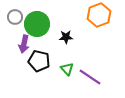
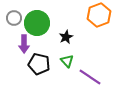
gray circle: moved 1 px left, 1 px down
green circle: moved 1 px up
black star: rotated 24 degrees counterclockwise
purple arrow: rotated 12 degrees counterclockwise
black pentagon: moved 3 px down
green triangle: moved 8 px up
